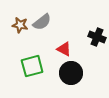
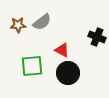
brown star: moved 2 px left; rotated 14 degrees counterclockwise
red triangle: moved 2 px left, 1 px down
green square: rotated 10 degrees clockwise
black circle: moved 3 px left
